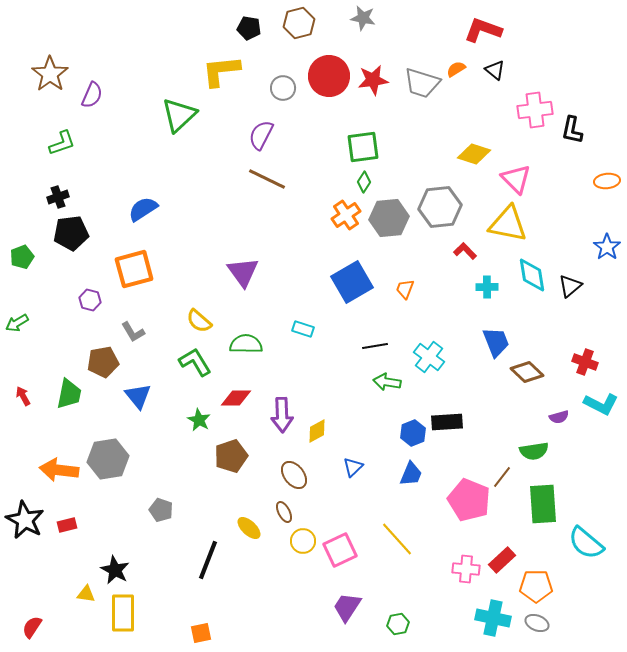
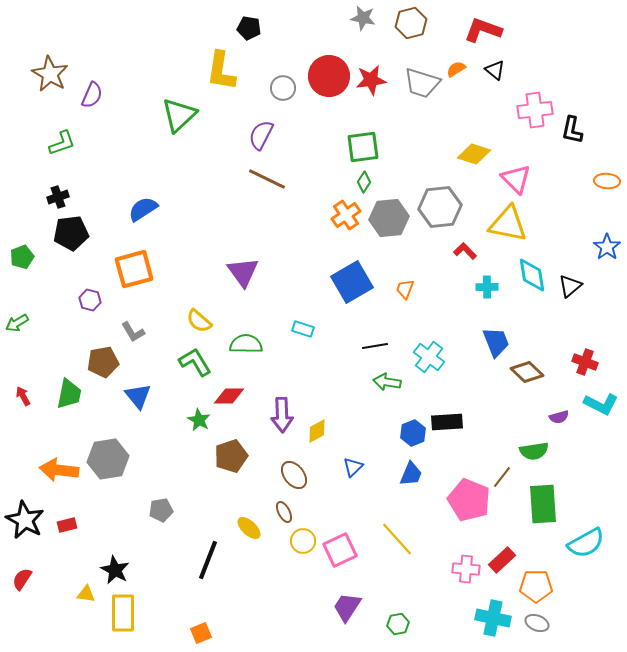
brown hexagon at (299, 23): moved 112 px right
yellow L-shape at (221, 71): rotated 75 degrees counterclockwise
brown star at (50, 74): rotated 6 degrees counterclockwise
red star at (373, 80): moved 2 px left
orange ellipse at (607, 181): rotated 10 degrees clockwise
red diamond at (236, 398): moved 7 px left, 2 px up
gray pentagon at (161, 510): rotated 30 degrees counterclockwise
cyan semicircle at (586, 543): rotated 69 degrees counterclockwise
red semicircle at (32, 627): moved 10 px left, 48 px up
orange square at (201, 633): rotated 10 degrees counterclockwise
